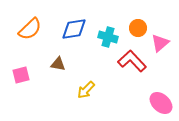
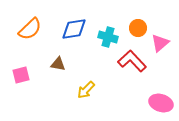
pink ellipse: rotated 25 degrees counterclockwise
